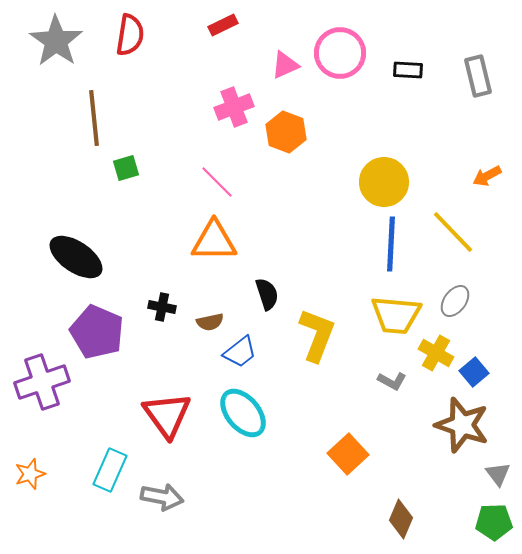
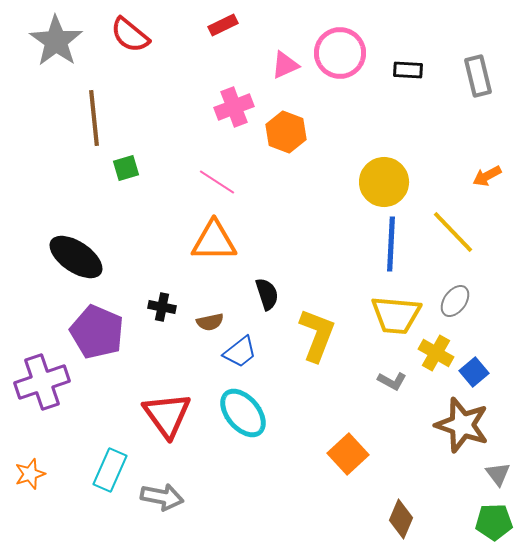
red semicircle: rotated 120 degrees clockwise
pink line: rotated 12 degrees counterclockwise
